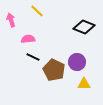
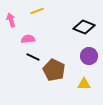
yellow line: rotated 64 degrees counterclockwise
purple circle: moved 12 px right, 6 px up
